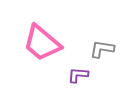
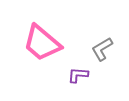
gray L-shape: rotated 40 degrees counterclockwise
